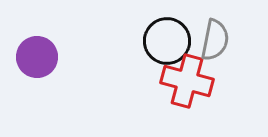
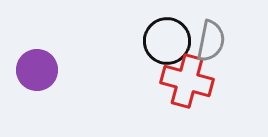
gray semicircle: moved 4 px left, 1 px down
purple circle: moved 13 px down
